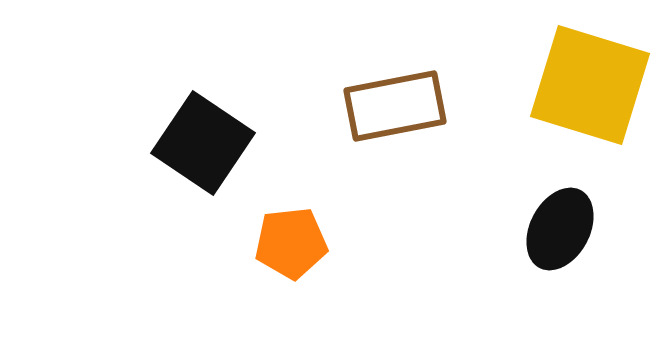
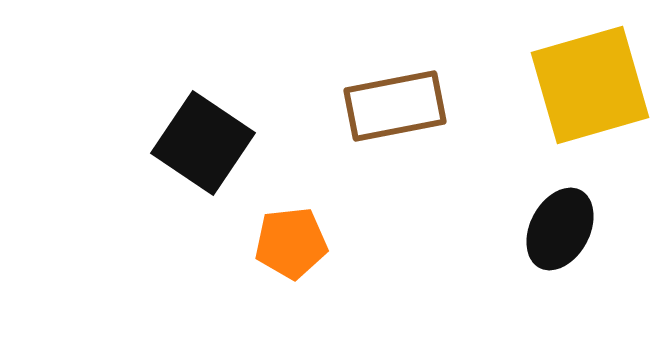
yellow square: rotated 33 degrees counterclockwise
